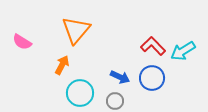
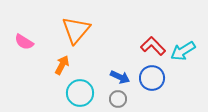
pink semicircle: moved 2 px right
gray circle: moved 3 px right, 2 px up
